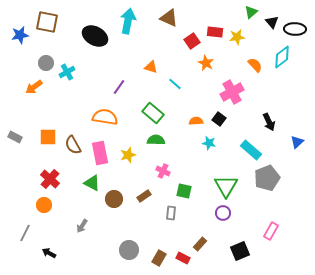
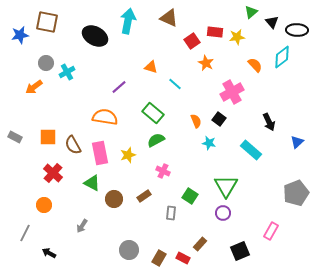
black ellipse at (295, 29): moved 2 px right, 1 px down
purple line at (119, 87): rotated 14 degrees clockwise
orange semicircle at (196, 121): rotated 72 degrees clockwise
green semicircle at (156, 140): rotated 30 degrees counterclockwise
gray pentagon at (267, 178): moved 29 px right, 15 px down
red cross at (50, 179): moved 3 px right, 6 px up
green square at (184, 191): moved 6 px right, 5 px down; rotated 21 degrees clockwise
